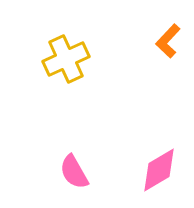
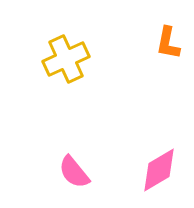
orange L-shape: moved 2 px down; rotated 32 degrees counterclockwise
pink semicircle: rotated 9 degrees counterclockwise
